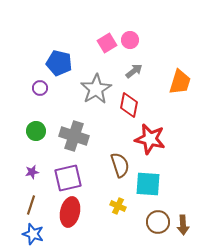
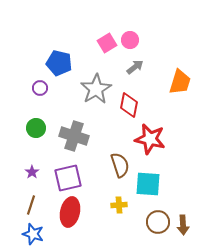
gray arrow: moved 1 px right, 4 px up
green circle: moved 3 px up
purple star: rotated 24 degrees counterclockwise
yellow cross: moved 1 px right, 1 px up; rotated 28 degrees counterclockwise
